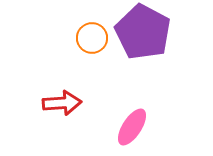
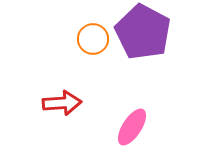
orange circle: moved 1 px right, 1 px down
